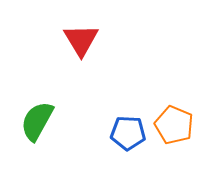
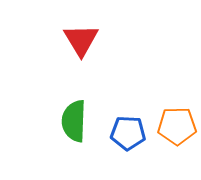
green semicircle: moved 37 px right; rotated 27 degrees counterclockwise
orange pentagon: moved 3 px right, 1 px down; rotated 24 degrees counterclockwise
